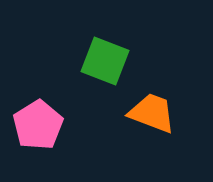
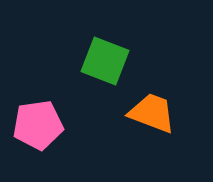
pink pentagon: rotated 24 degrees clockwise
